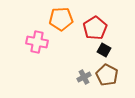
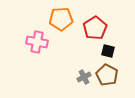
black square: moved 4 px right, 1 px down; rotated 16 degrees counterclockwise
